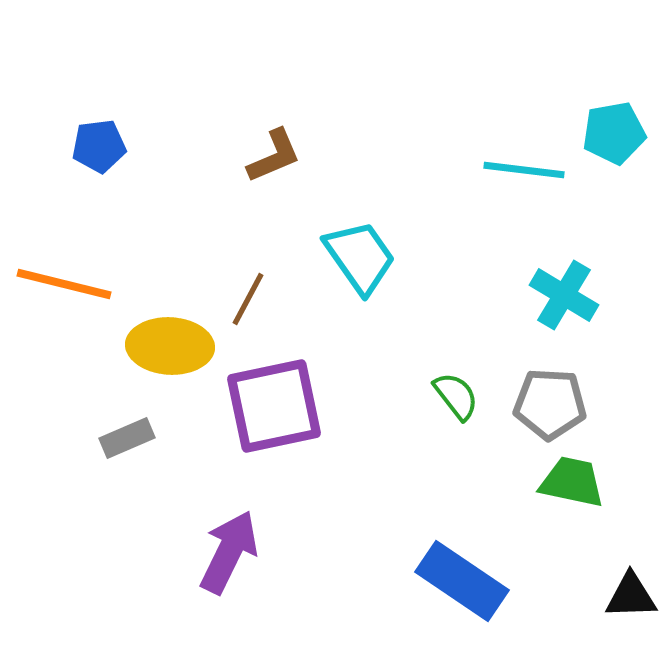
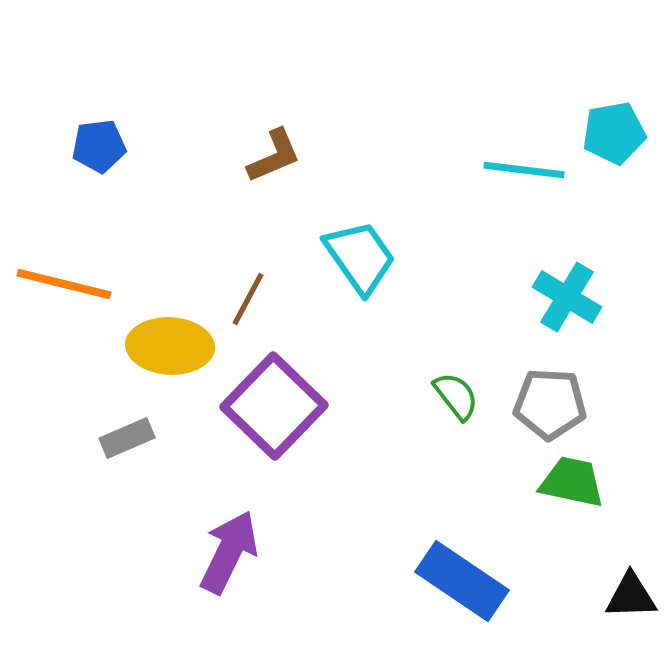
cyan cross: moved 3 px right, 2 px down
purple square: rotated 34 degrees counterclockwise
